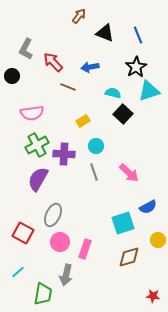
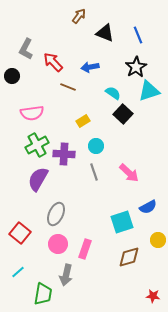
cyan semicircle: rotated 21 degrees clockwise
gray ellipse: moved 3 px right, 1 px up
cyan square: moved 1 px left, 1 px up
red square: moved 3 px left; rotated 10 degrees clockwise
pink circle: moved 2 px left, 2 px down
